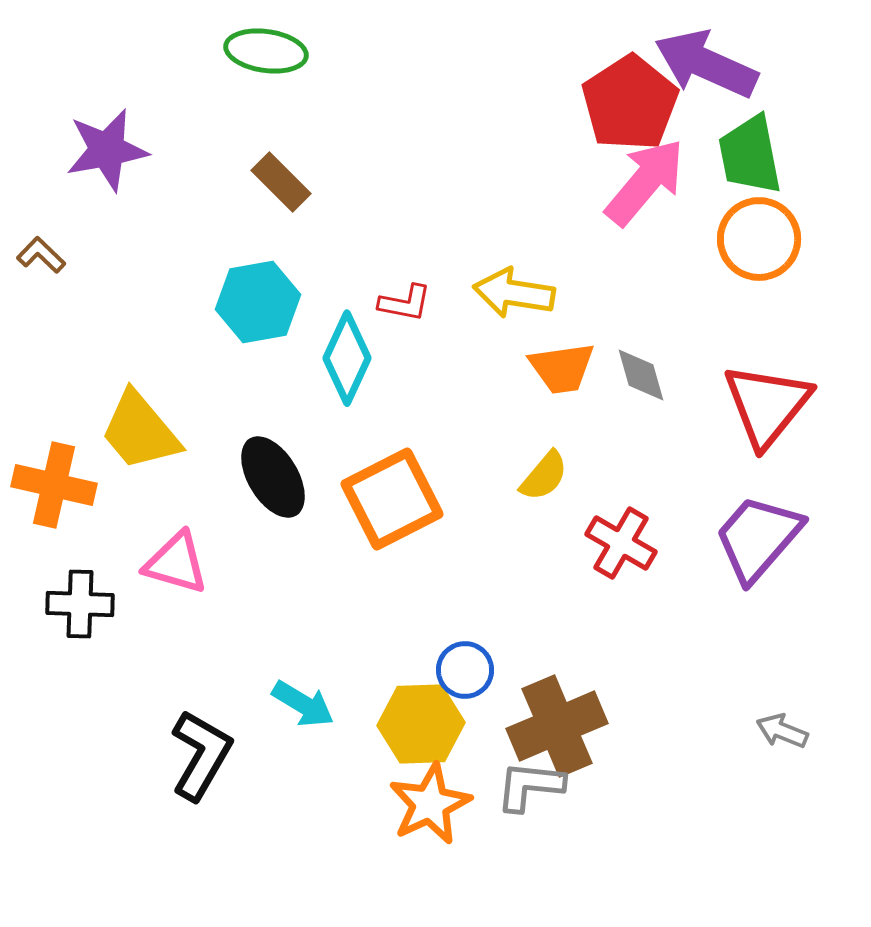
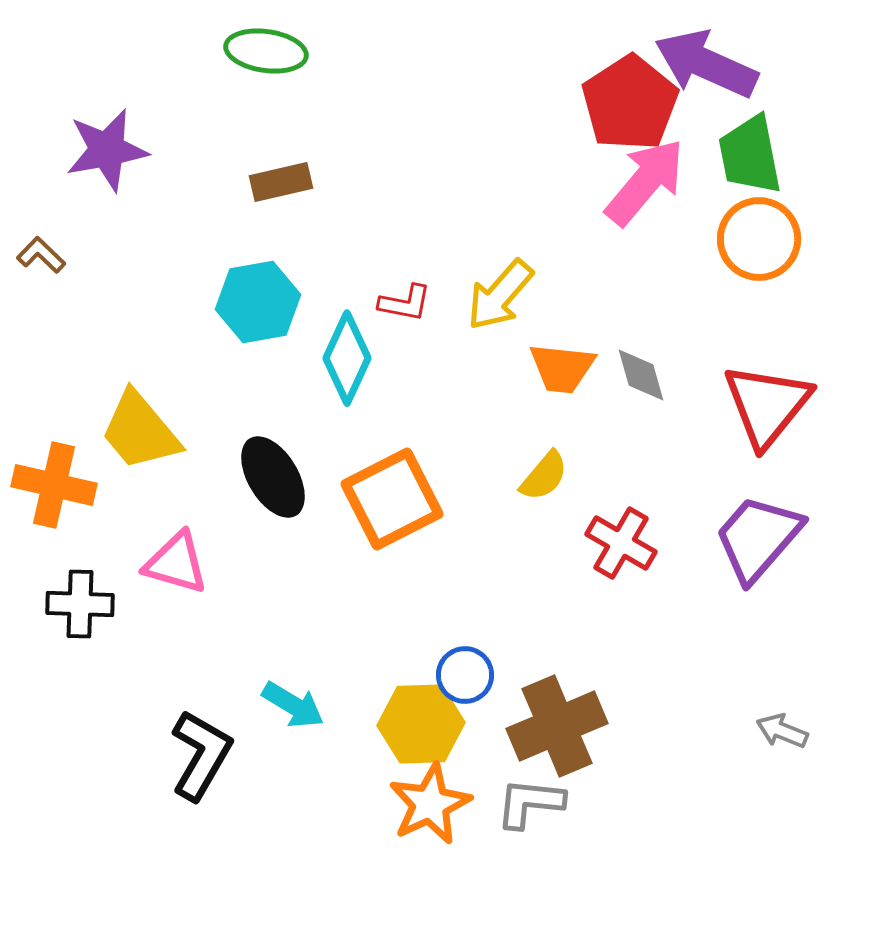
brown rectangle: rotated 58 degrees counterclockwise
yellow arrow: moved 14 px left, 2 px down; rotated 58 degrees counterclockwise
orange trapezoid: rotated 14 degrees clockwise
blue circle: moved 5 px down
cyan arrow: moved 10 px left, 1 px down
gray L-shape: moved 17 px down
